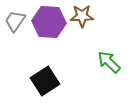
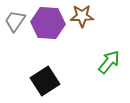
purple hexagon: moved 1 px left, 1 px down
green arrow: rotated 85 degrees clockwise
